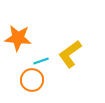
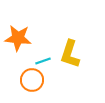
yellow L-shape: rotated 36 degrees counterclockwise
cyan line: moved 2 px right
